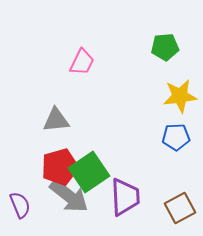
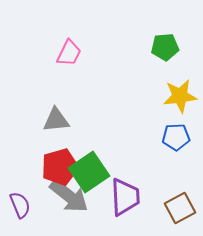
pink trapezoid: moved 13 px left, 9 px up
